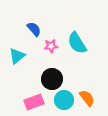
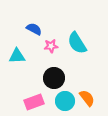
blue semicircle: rotated 21 degrees counterclockwise
cyan triangle: rotated 36 degrees clockwise
black circle: moved 2 px right, 1 px up
cyan circle: moved 1 px right, 1 px down
